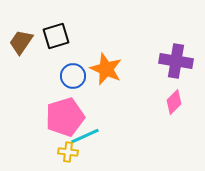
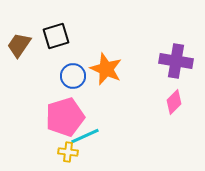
brown trapezoid: moved 2 px left, 3 px down
